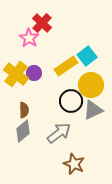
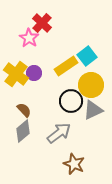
brown semicircle: rotated 42 degrees counterclockwise
